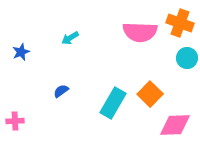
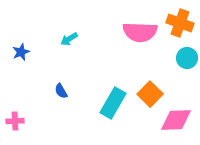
cyan arrow: moved 1 px left, 1 px down
blue semicircle: rotated 84 degrees counterclockwise
pink diamond: moved 1 px right, 5 px up
